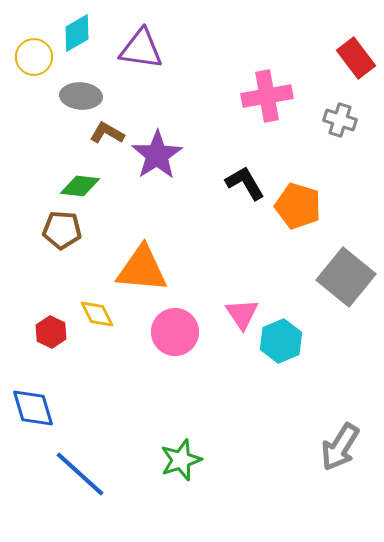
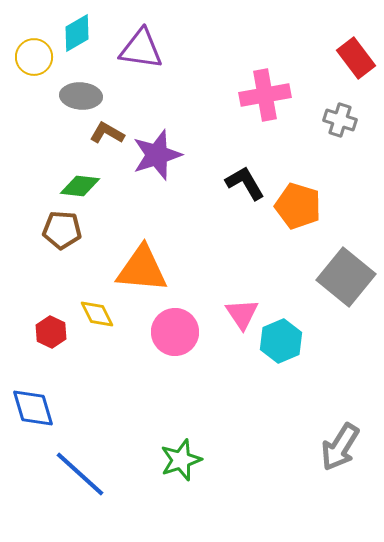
pink cross: moved 2 px left, 1 px up
purple star: rotated 15 degrees clockwise
